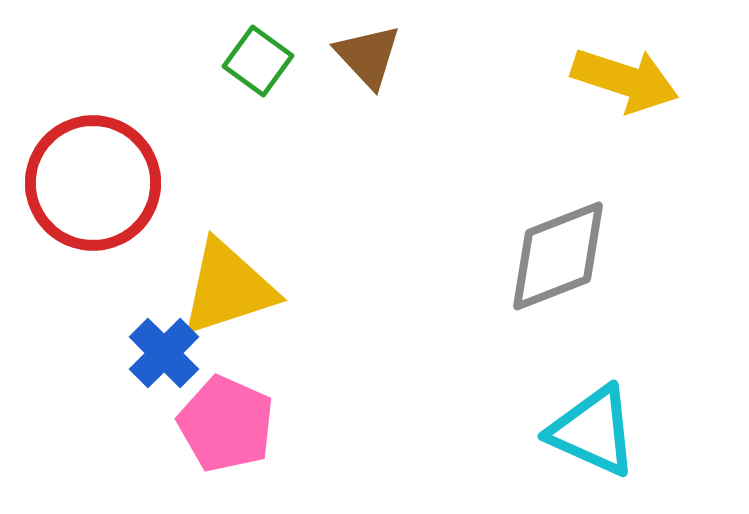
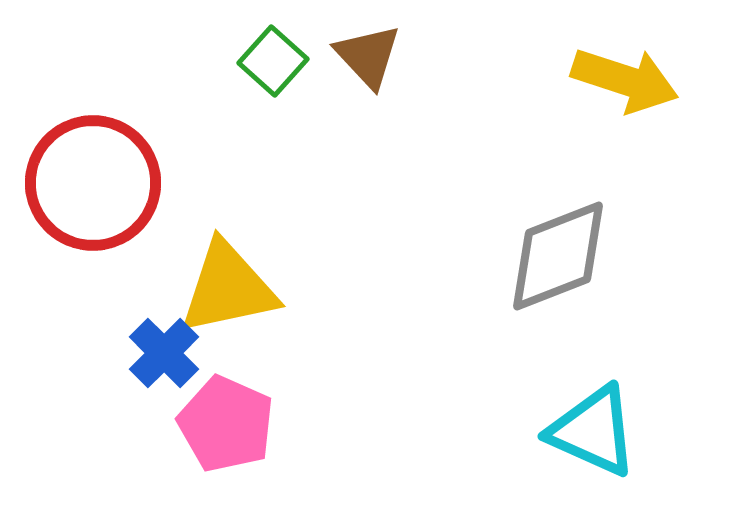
green square: moved 15 px right; rotated 6 degrees clockwise
yellow triangle: rotated 6 degrees clockwise
